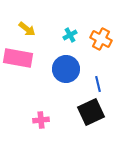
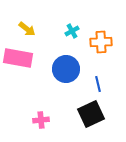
cyan cross: moved 2 px right, 4 px up
orange cross: moved 3 px down; rotated 30 degrees counterclockwise
black square: moved 2 px down
